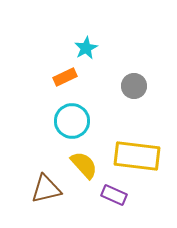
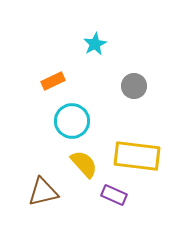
cyan star: moved 9 px right, 4 px up
orange rectangle: moved 12 px left, 4 px down
yellow semicircle: moved 1 px up
brown triangle: moved 3 px left, 3 px down
